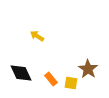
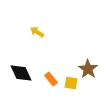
yellow arrow: moved 4 px up
